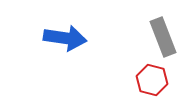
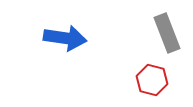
gray rectangle: moved 4 px right, 4 px up
